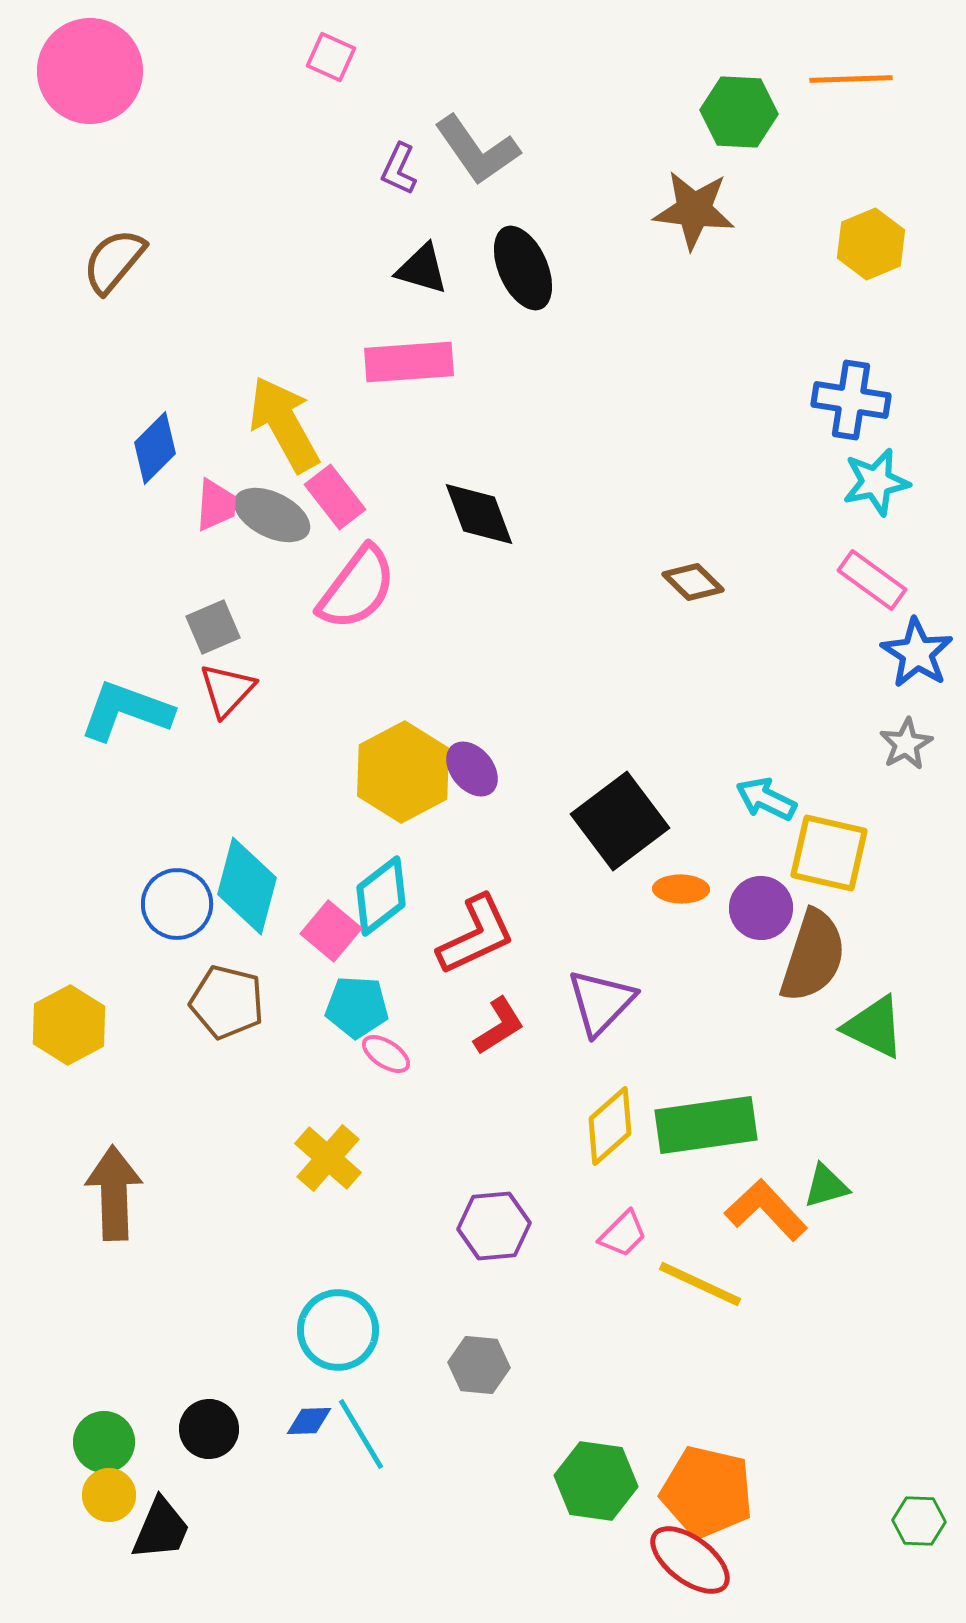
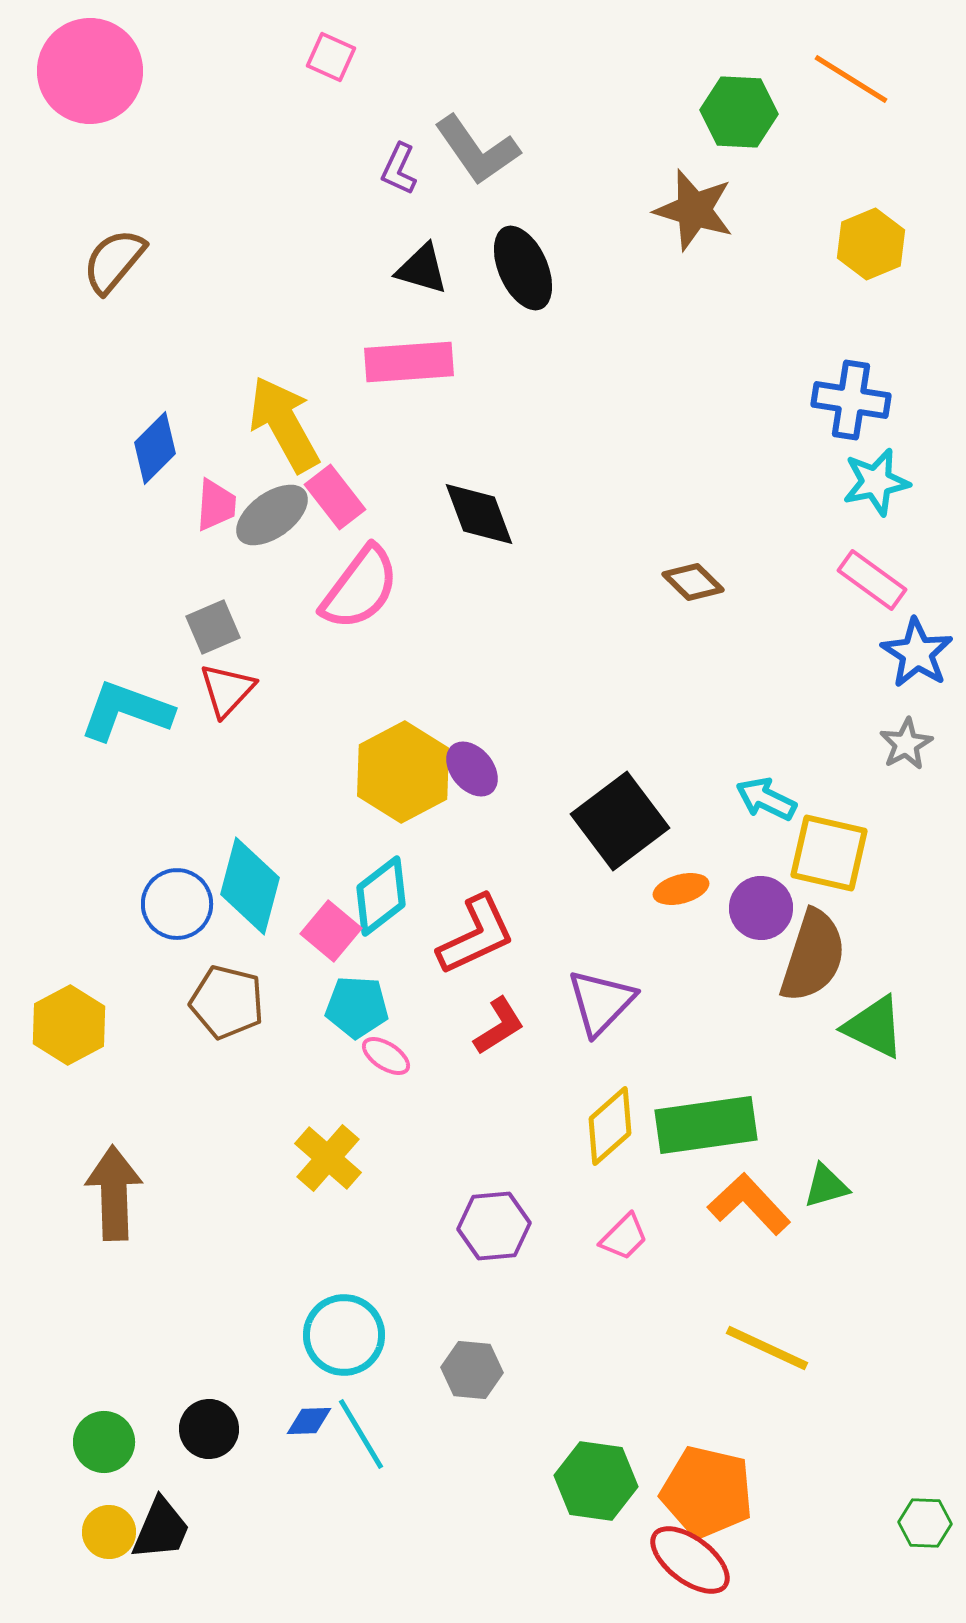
orange line at (851, 79): rotated 34 degrees clockwise
brown star at (694, 210): rotated 10 degrees clockwise
gray ellipse at (272, 515): rotated 62 degrees counterclockwise
pink semicircle at (357, 588): moved 3 px right
cyan diamond at (247, 886): moved 3 px right
orange ellipse at (681, 889): rotated 16 degrees counterclockwise
pink ellipse at (386, 1054): moved 2 px down
orange L-shape at (766, 1210): moved 17 px left, 6 px up
pink trapezoid at (623, 1234): moved 1 px right, 3 px down
yellow line at (700, 1284): moved 67 px right, 64 px down
cyan circle at (338, 1330): moved 6 px right, 5 px down
gray hexagon at (479, 1365): moved 7 px left, 5 px down
yellow circle at (109, 1495): moved 37 px down
green hexagon at (919, 1521): moved 6 px right, 2 px down
